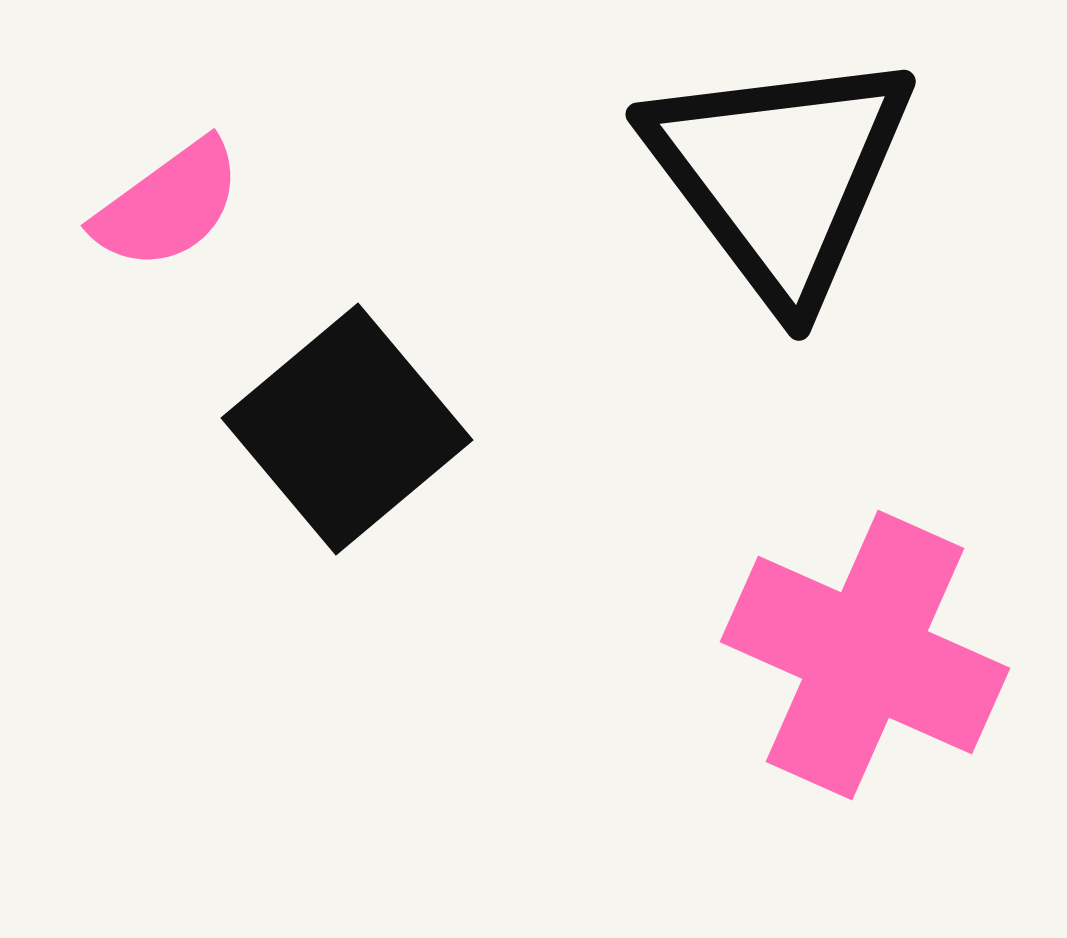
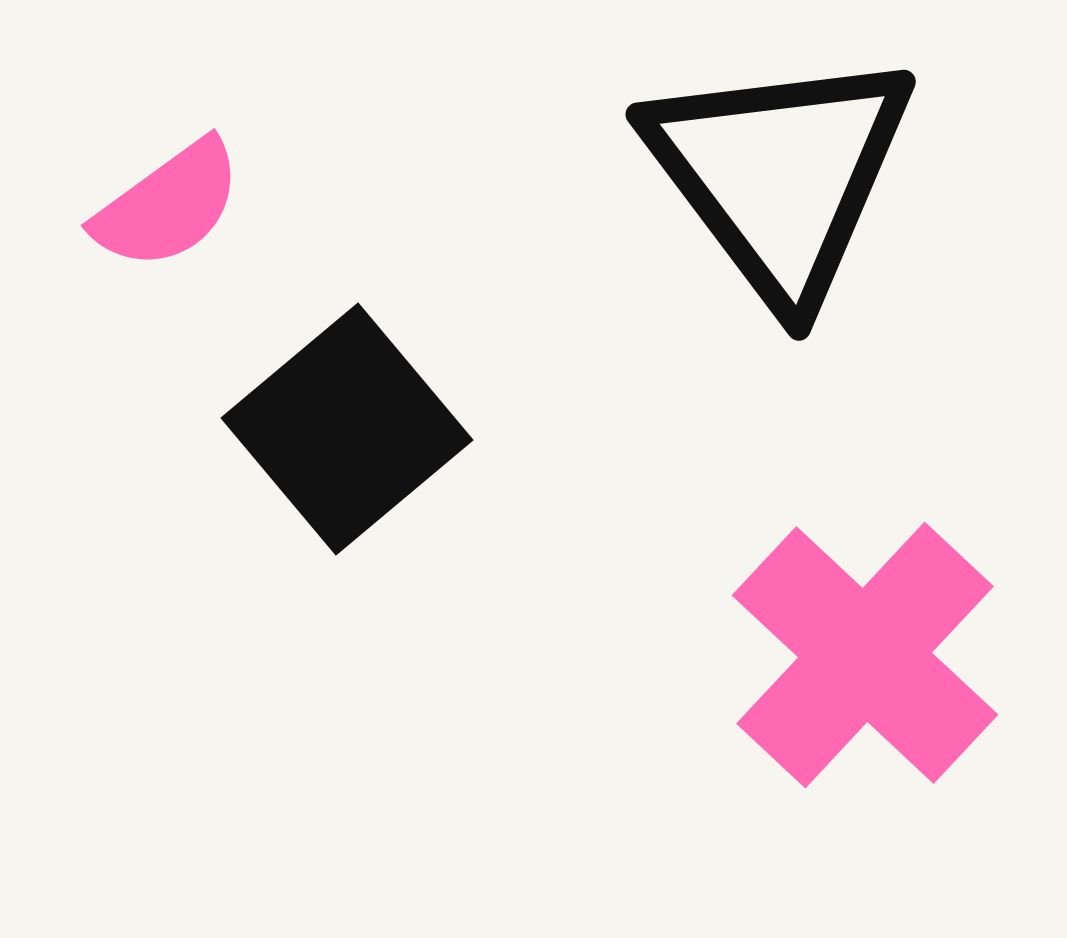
pink cross: rotated 19 degrees clockwise
